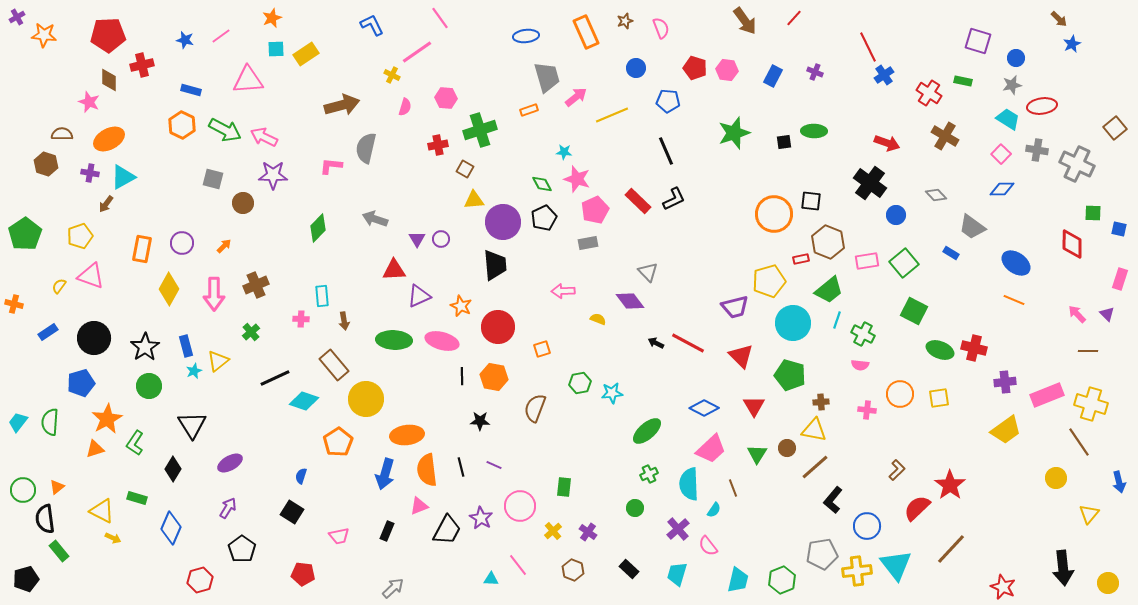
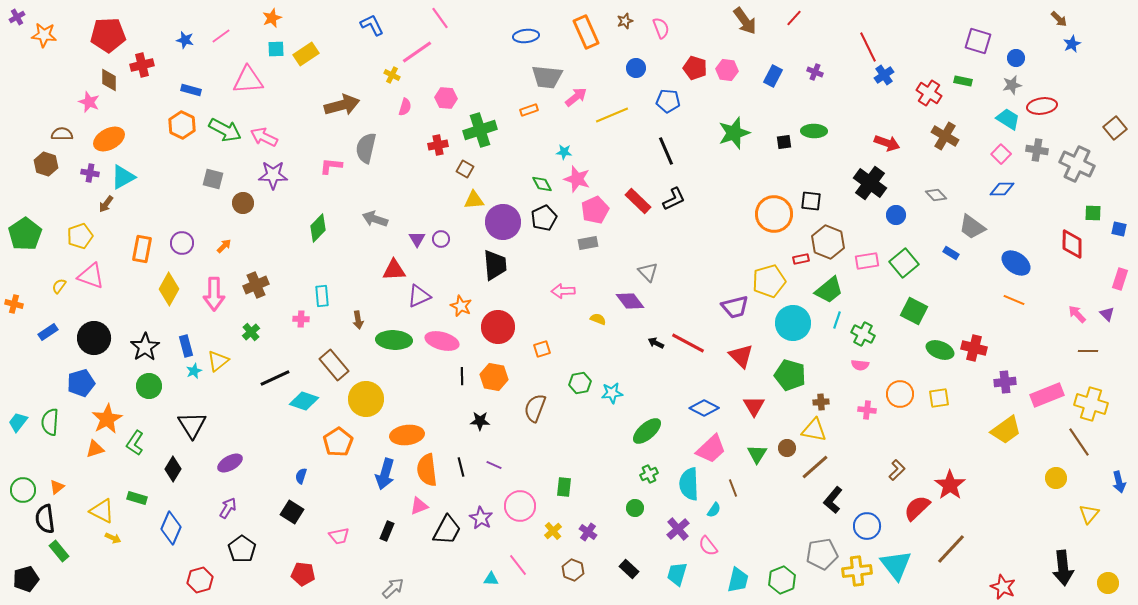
gray trapezoid at (547, 77): rotated 112 degrees clockwise
brown arrow at (344, 321): moved 14 px right, 1 px up
